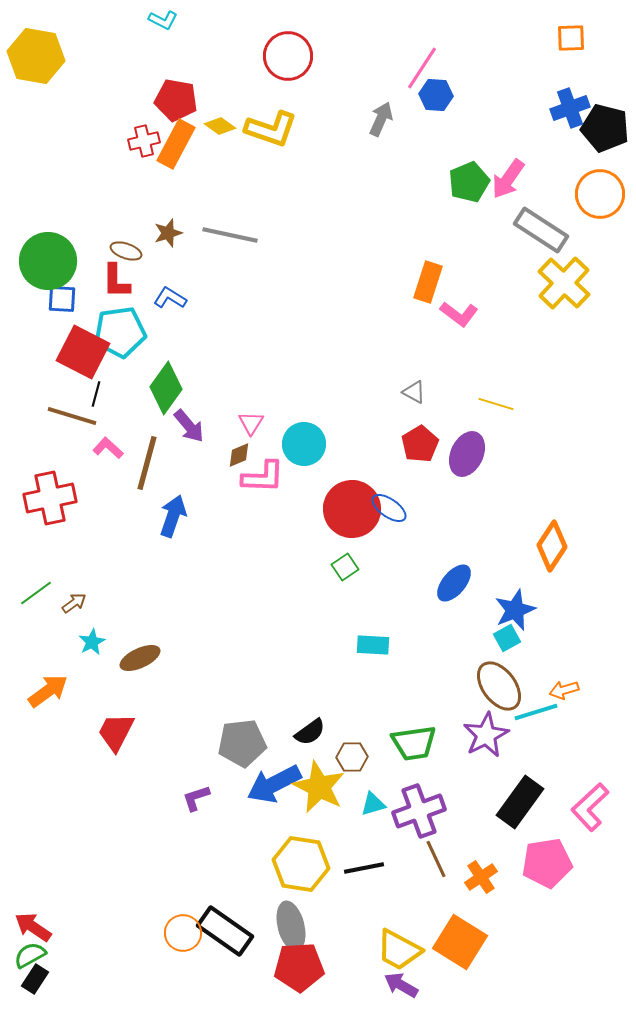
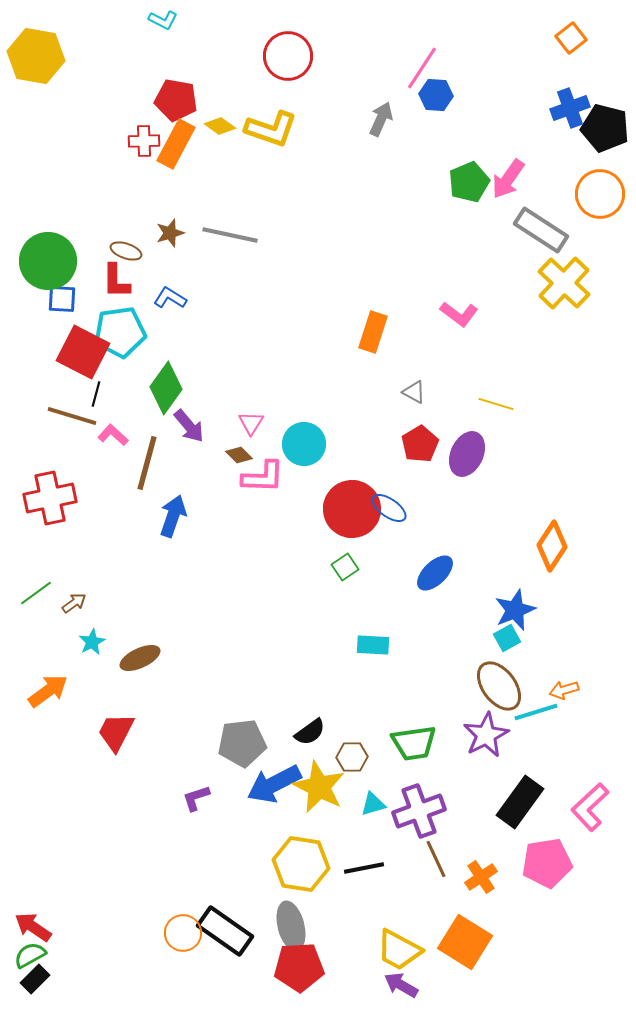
orange square at (571, 38): rotated 36 degrees counterclockwise
red cross at (144, 141): rotated 12 degrees clockwise
brown star at (168, 233): moved 2 px right
orange rectangle at (428, 282): moved 55 px left, 50 px down
pink L-shape at (108, 448): moved 5 px right, 13 px up
brown diamond at (239, 455): rotated 68 degrees clockwise
blue ellipse at (454, 583): moved 19 px left, 10 px up; rotated 6 degrees clockwise
orange square at (460, 942): moved 5 px right
black rectangle at (35, 979): rotated 12 degrees clockwise
